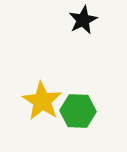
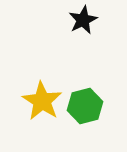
green hexagon: moved 7 px right, 5 px up; rotated 16 degrees counterclockwise
